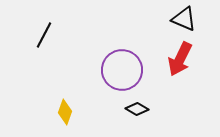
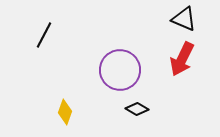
red arrow: moved 2 px right
purple circle: moved 2 px left
